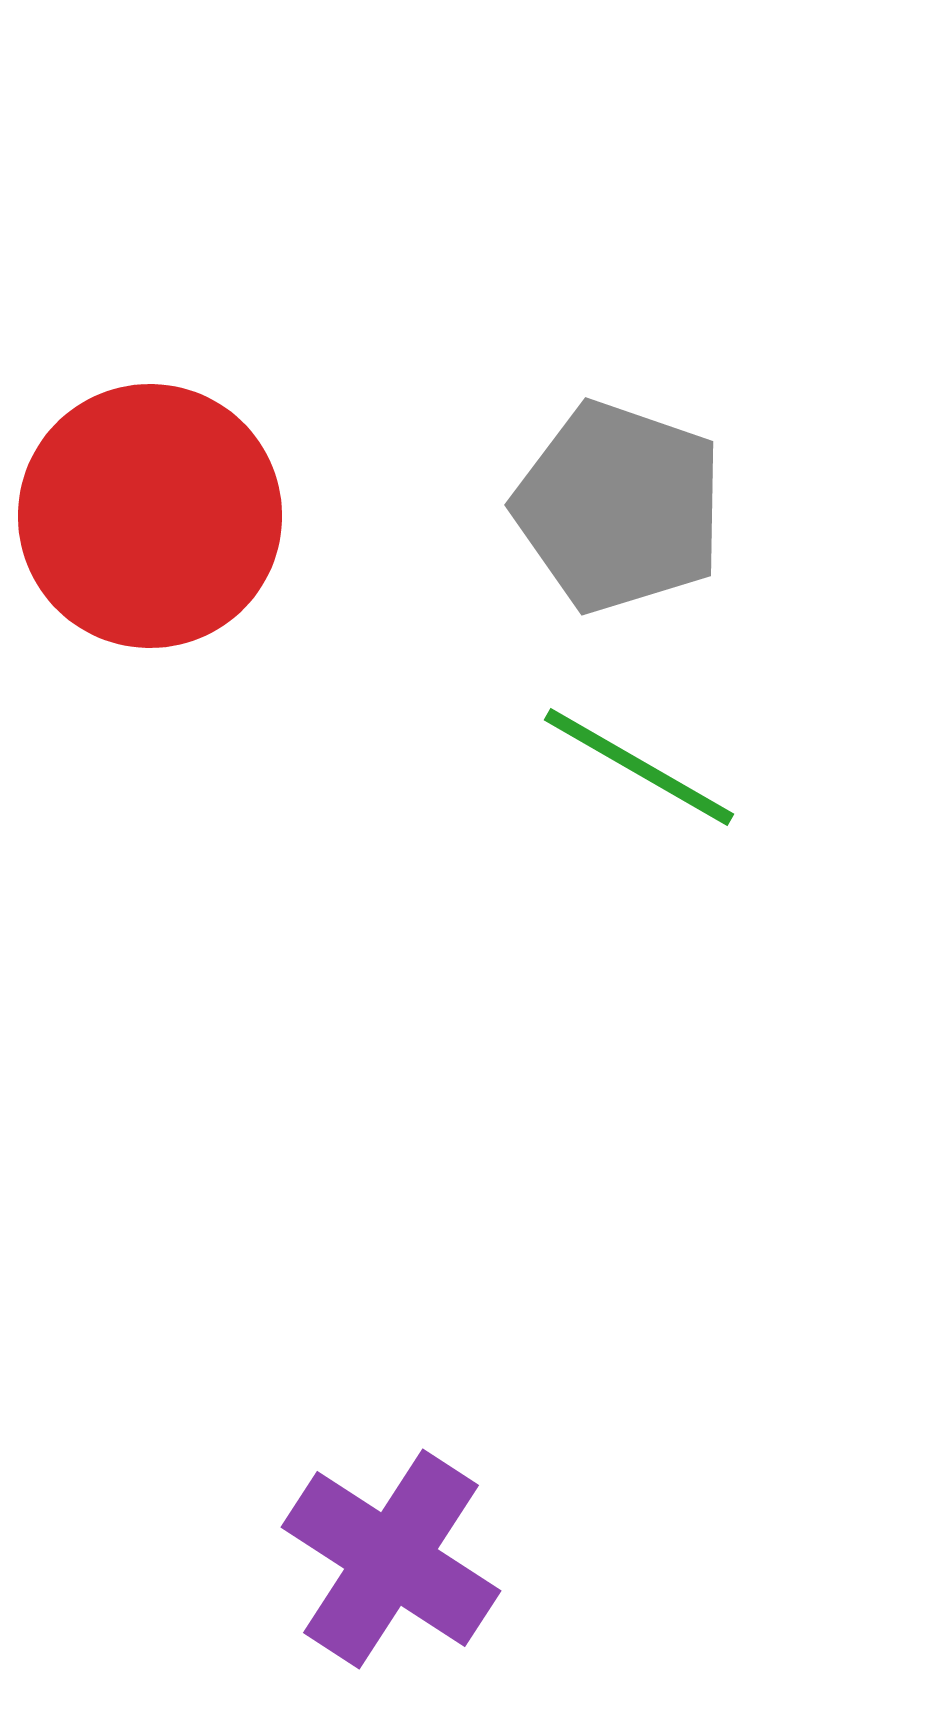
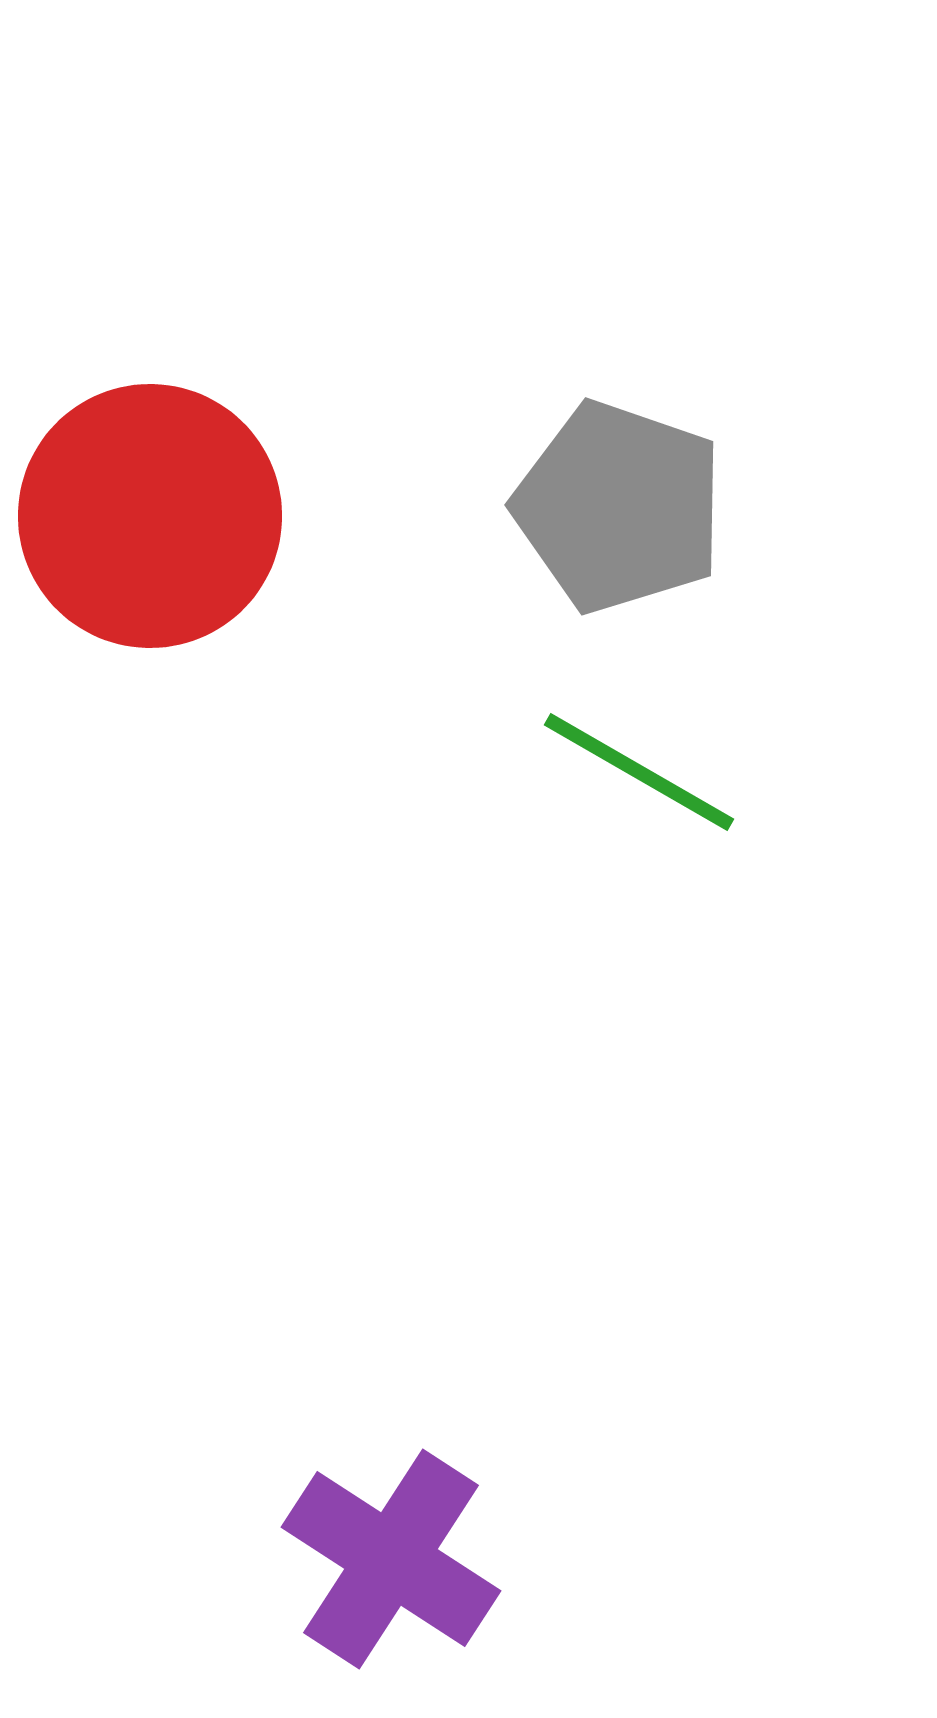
green line: moved 5 px down
